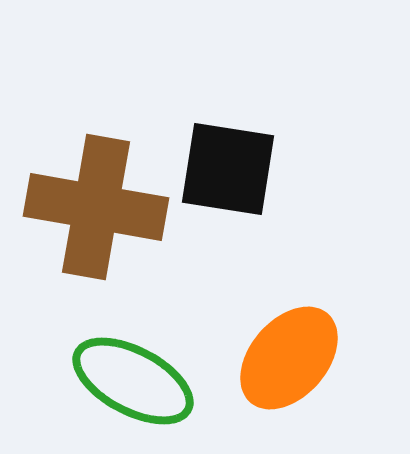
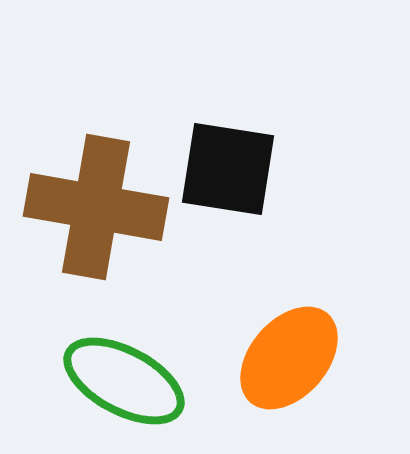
green ellipse: moved 9 px left
